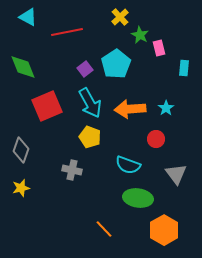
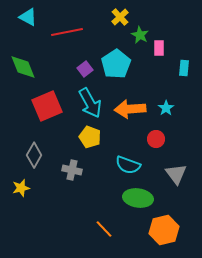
pink rectangle: rotated 14 degrees clockwise
gray diamond: moved 13 px right, 5 px down; rotated 10 degrees clockwise
orange hexagon: rotated 16 degrees clockwise
